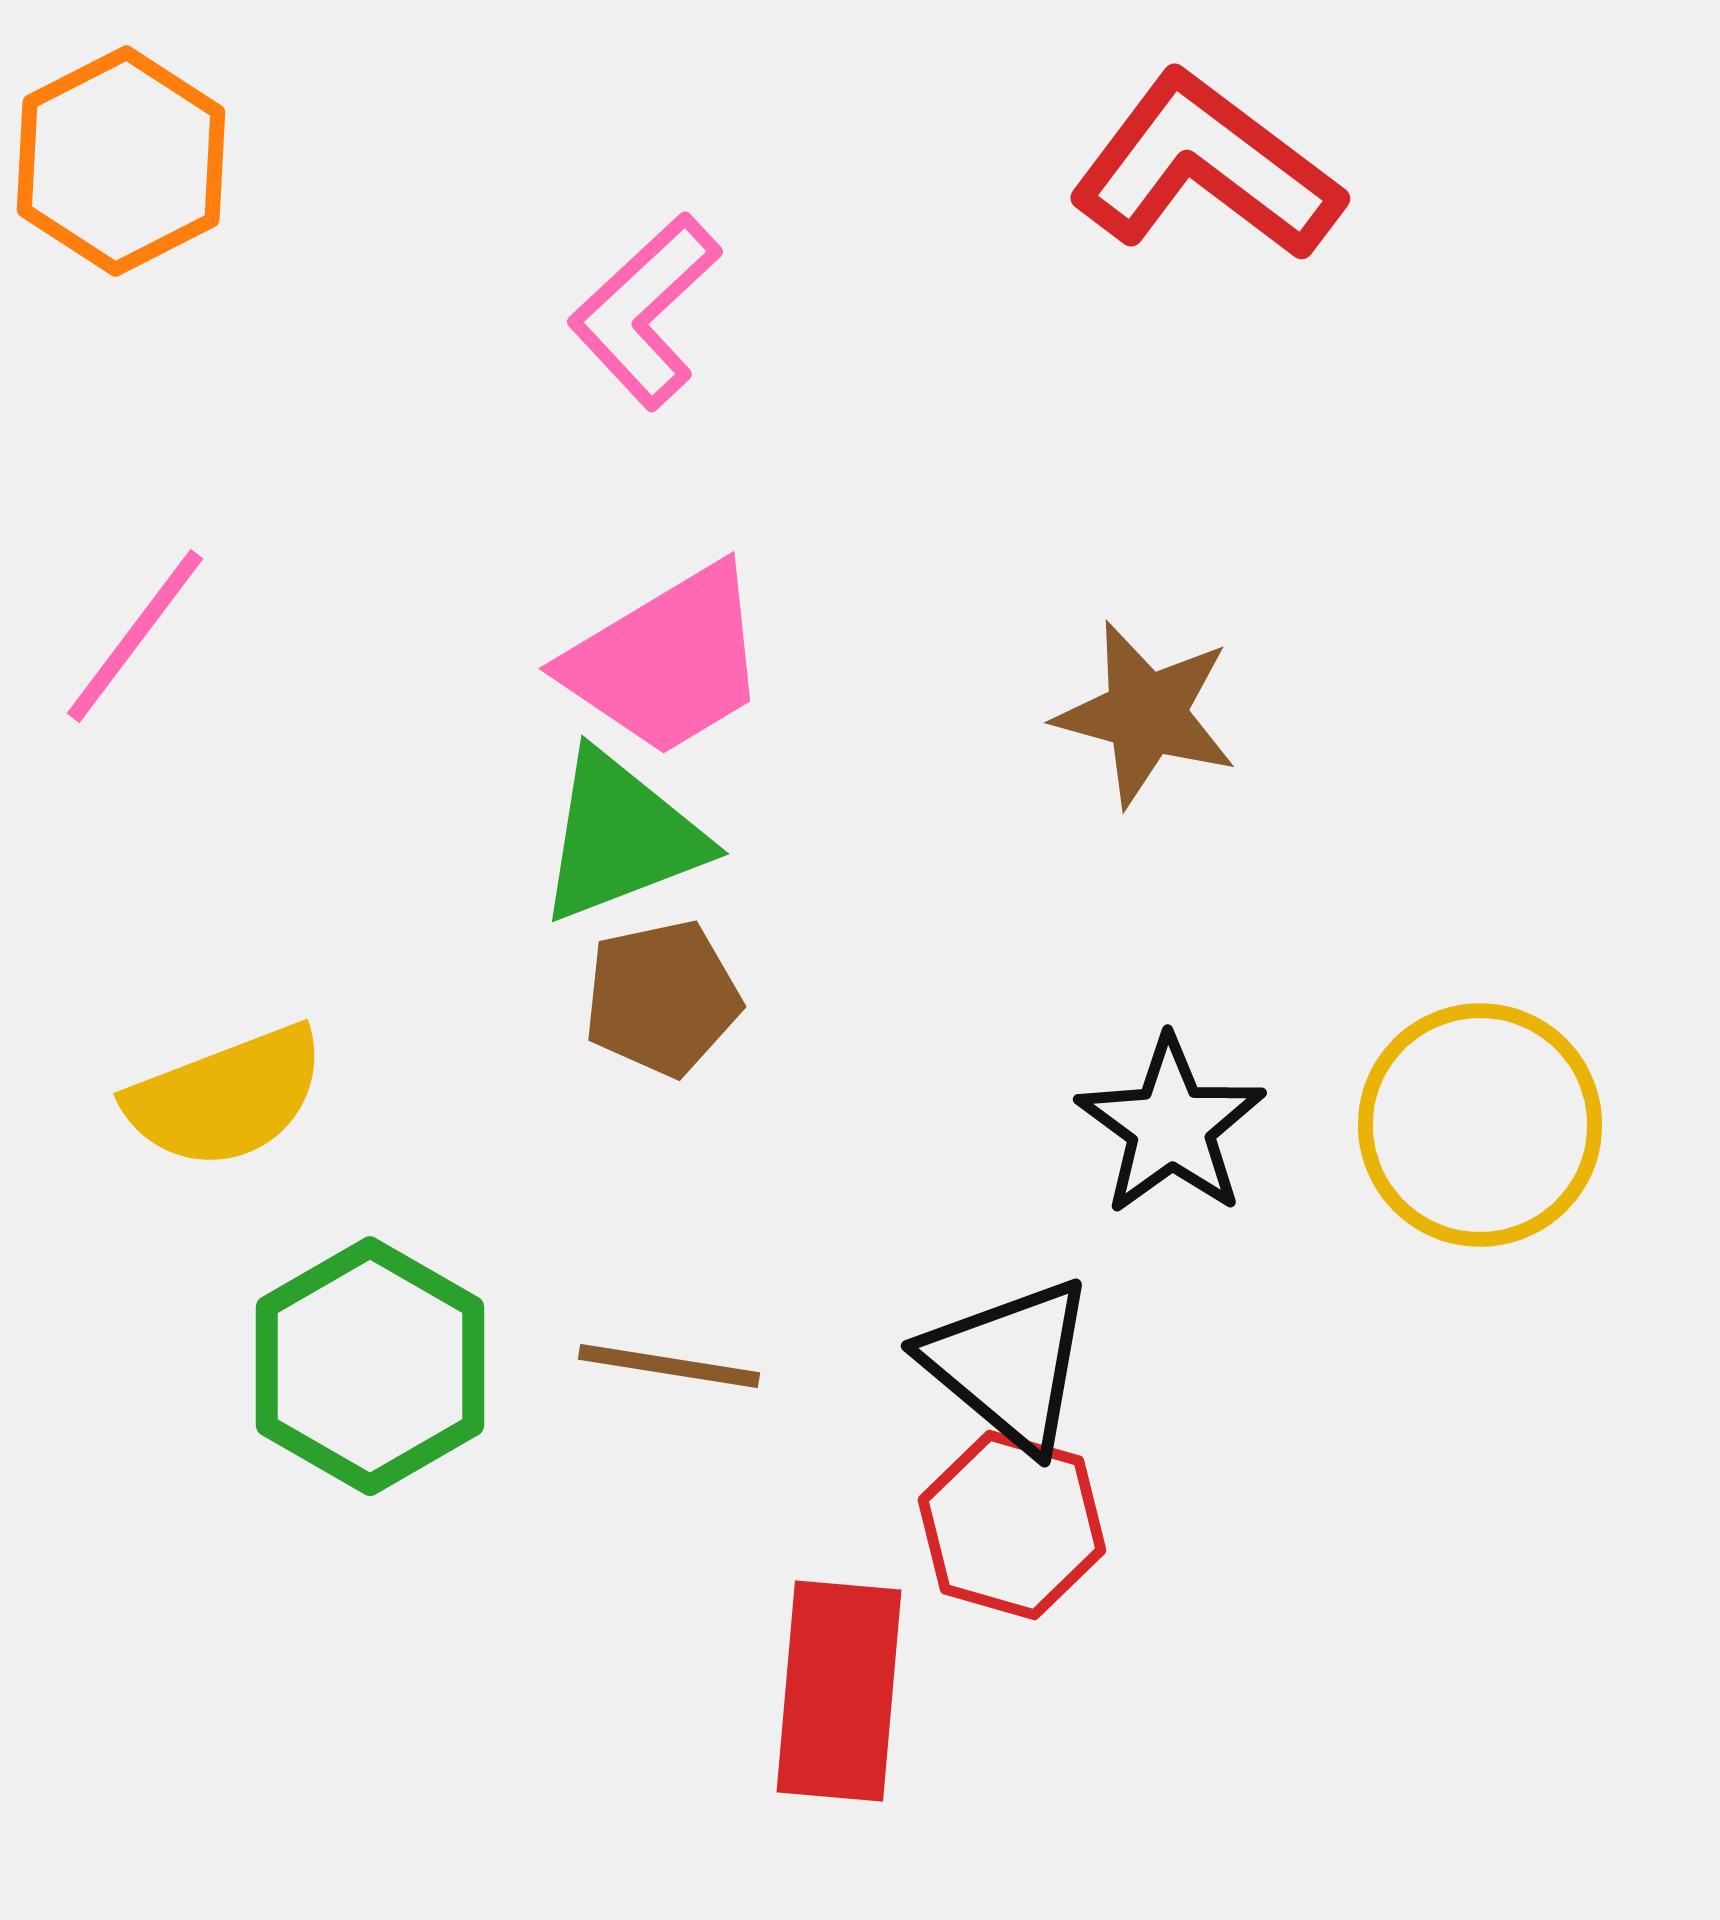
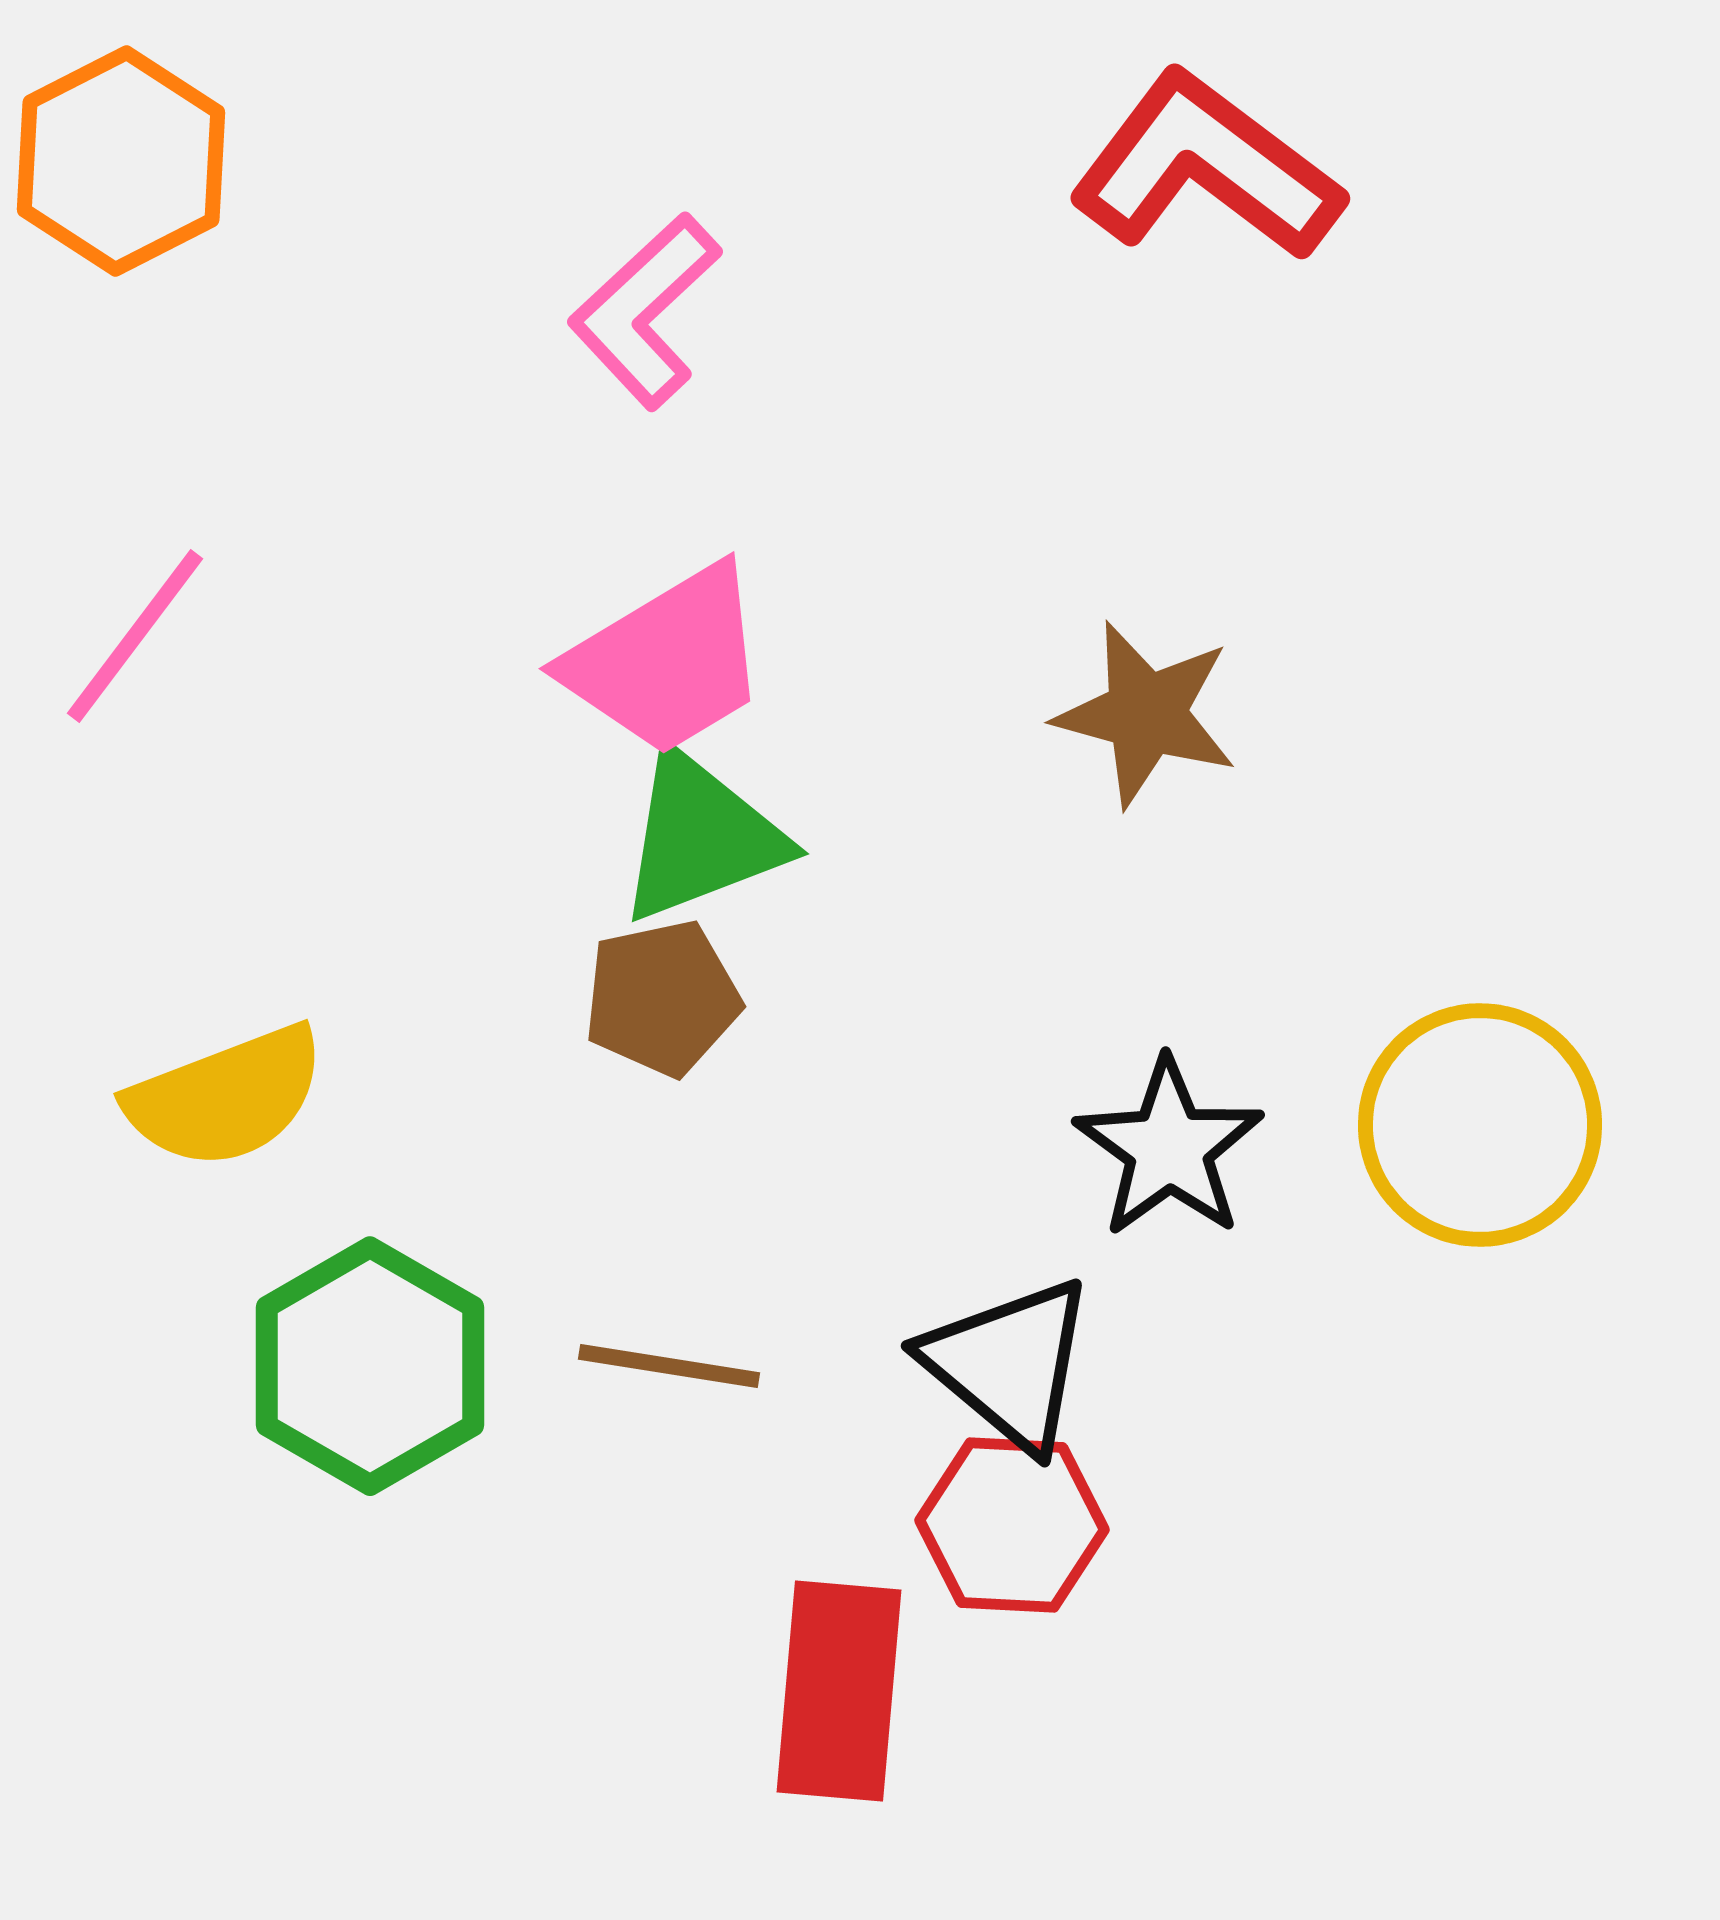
green triangle: moved 80 px right
black star: moved 2 px left, 22 px down
red hexagon: rotated 13 degrees counterclockwise
